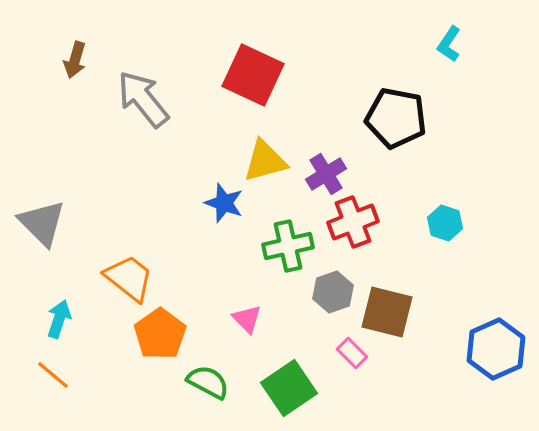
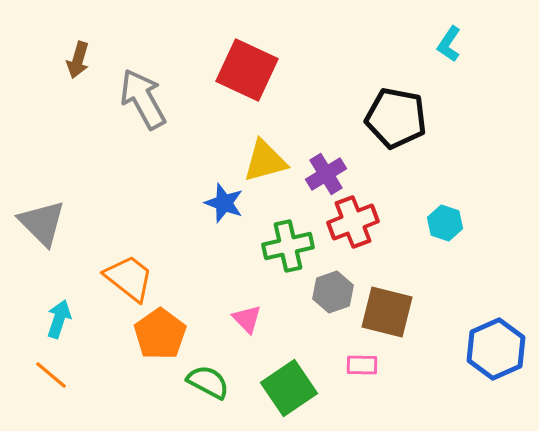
brown arrow: moved 3 px right
red square: moved 6 px left, 5 px up
gray arrow: rotated 10 degrees clockwise
pink rectangle: moved 10 px right, 12 px down; rotated 44 degrees counterclockwise
orange line: moved 2 px left
